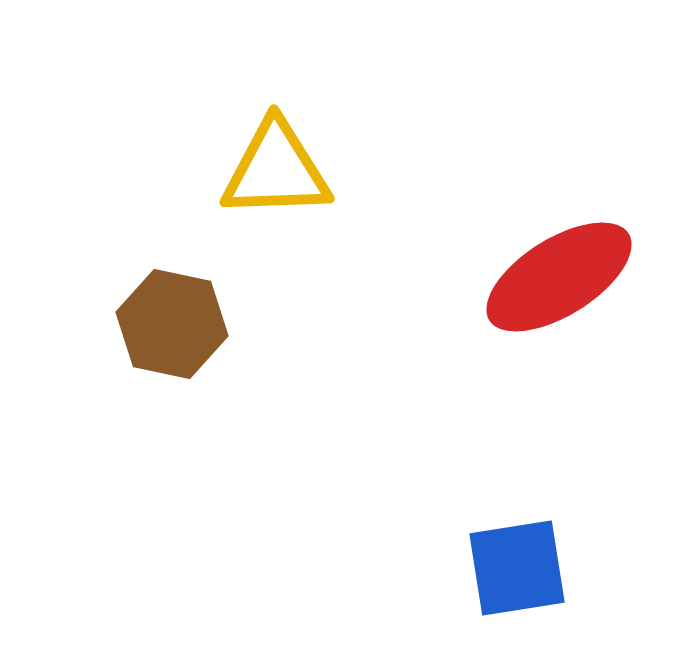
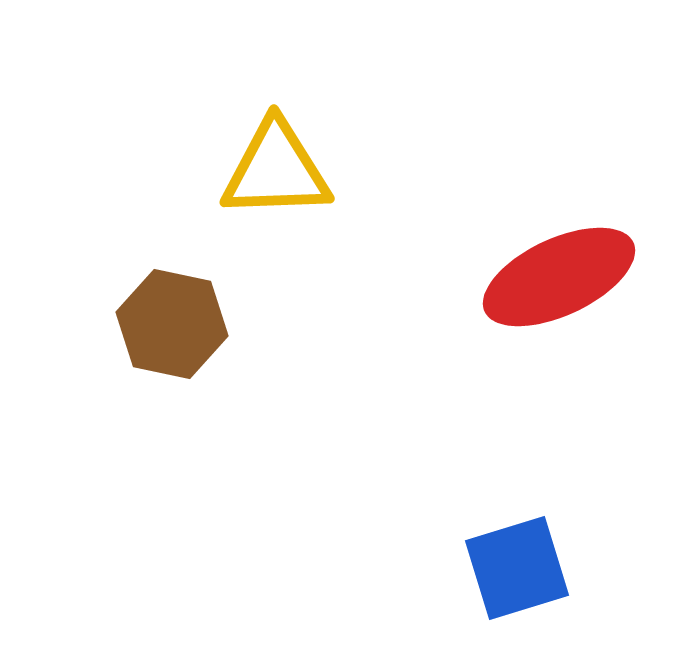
red ellipse: rotated 7 degrees clockwise
blue square: rotated 8 degrees counterclockwise
